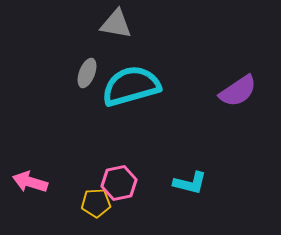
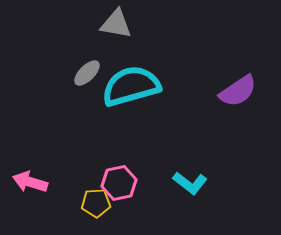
gray ellipse: rotated 24 degrees clockwise
cyan L-shape: rotated 24 degrees clockwise
